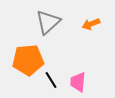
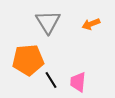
gray triangle: rotated 20 degrees counterclockwise
